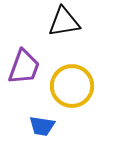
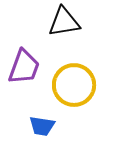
yellow circle: moved 2 px right, 1 px up
